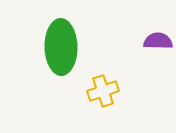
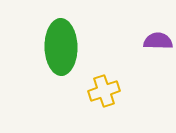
yellow cross: moved 1 px right
